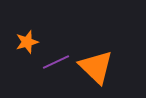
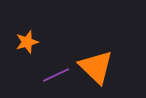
purple line: moved 13 px down
